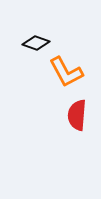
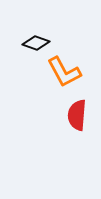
orange L-shape: moved 2 px left
